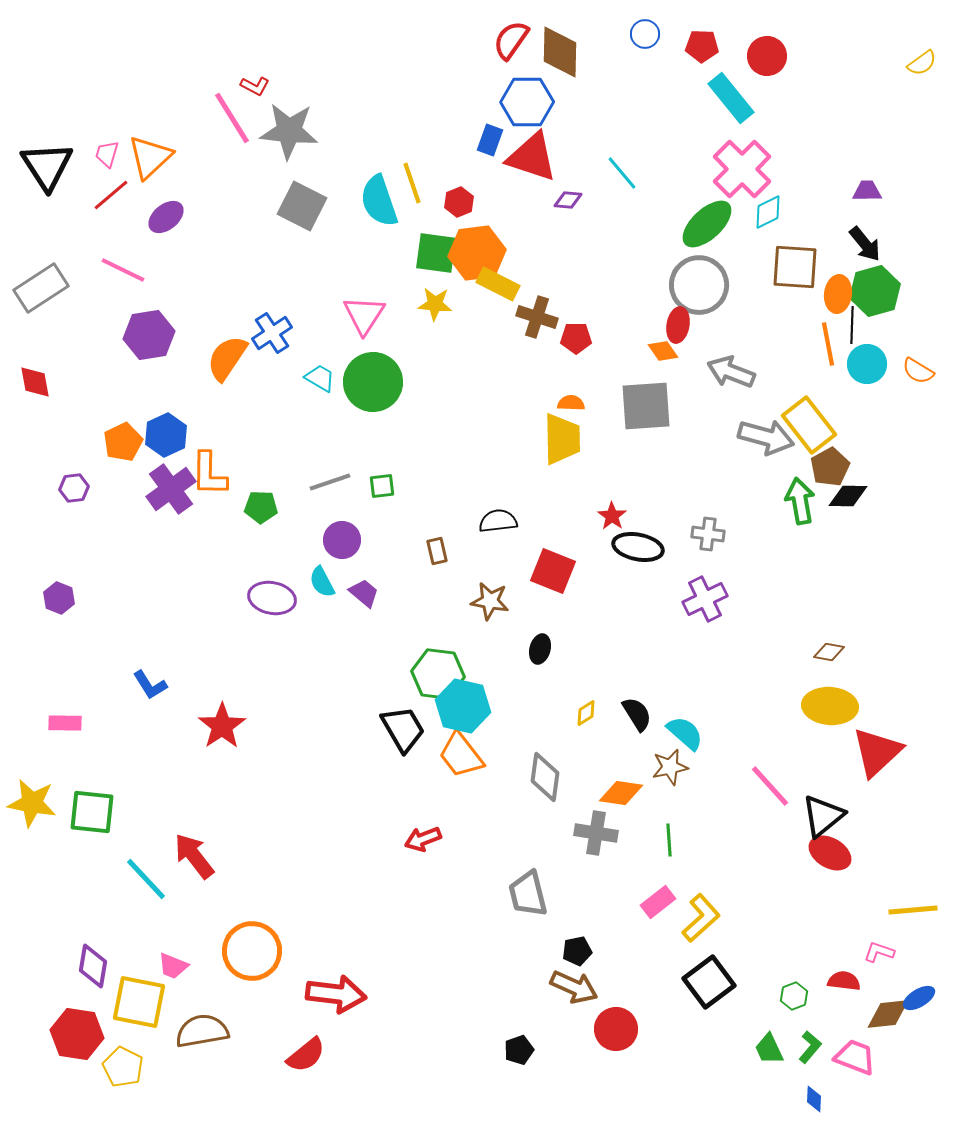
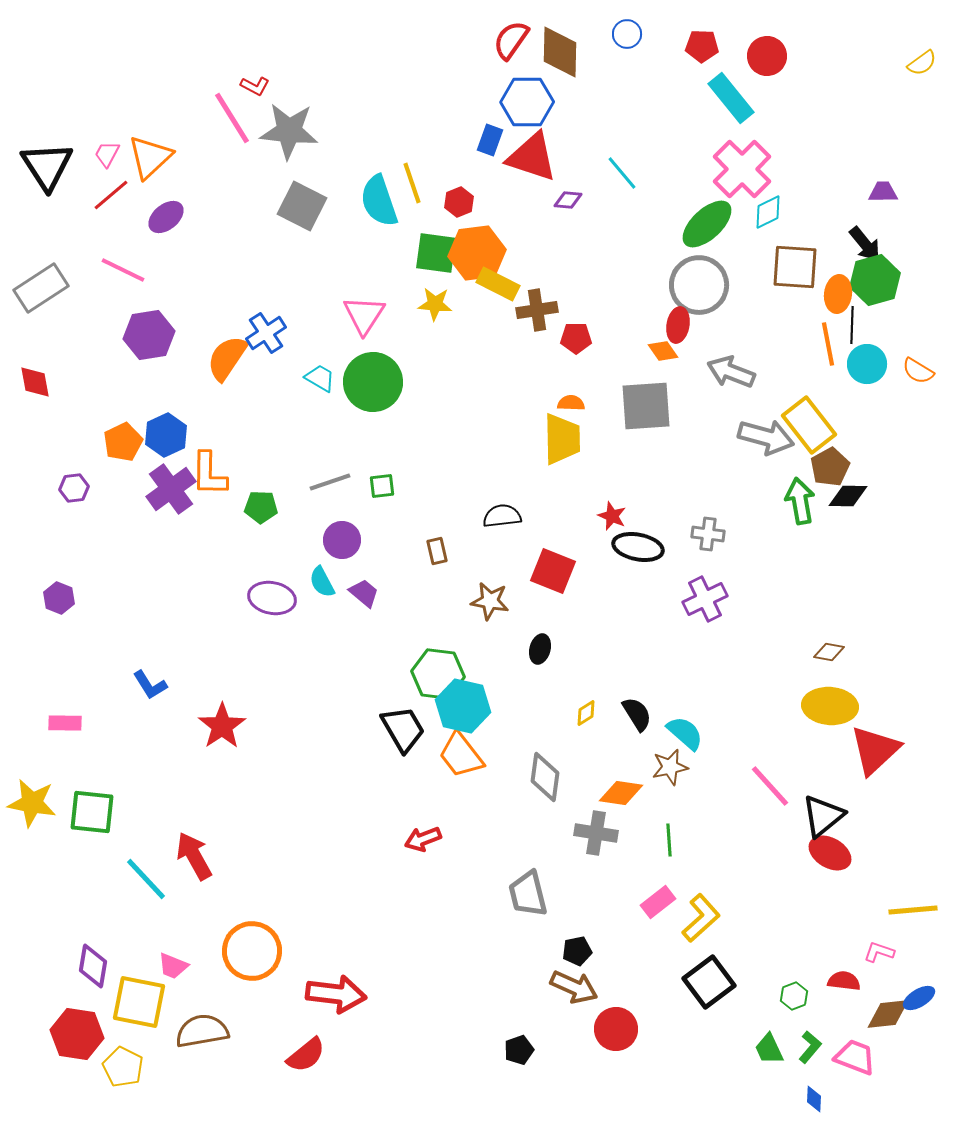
blue circle at (645, 34): moved 18 px left
pink trapezoid at (107, 154): rotated 12 degrees clockwise
purple trapezoid at (867, 191): moved 16 px right, 1 px down
green hexagon at (875, 291): moved 11 px up
brown cross at (537, 317): moved 7 px up; rotated 27 degrees counterclockwise
blue cross at (272, 333): moved 6 px left
red star at (612, 516): rotated 12 degrees counterclockwise
black semicircle at (498, 521): moved 4 px right, 5 px up
red triangle at (877, 752): moved 2 px left, 2 px up
red arrow at (194, 856): rotated 9 degrees clockwise
